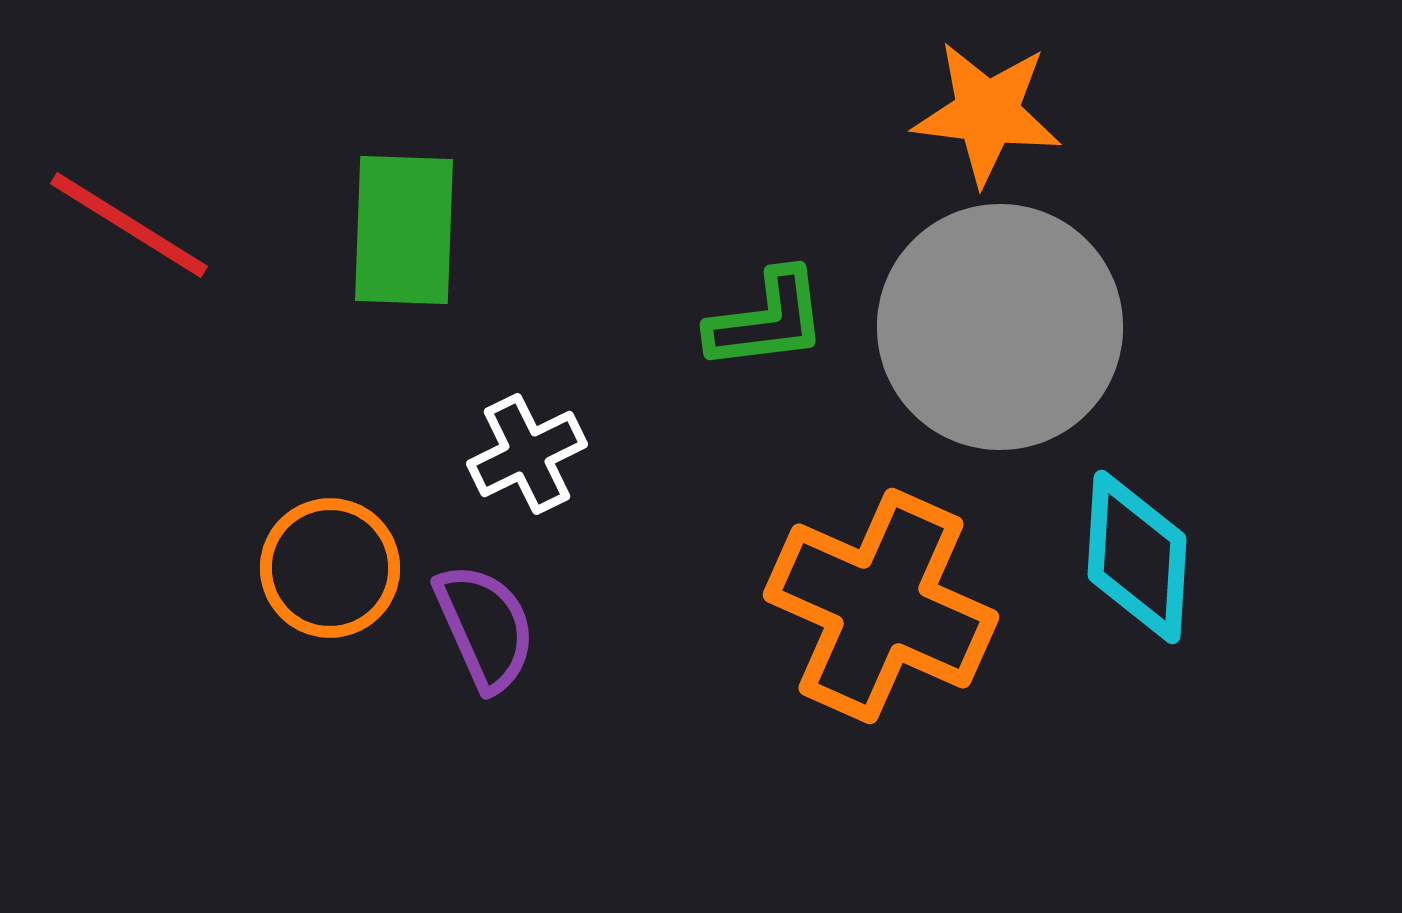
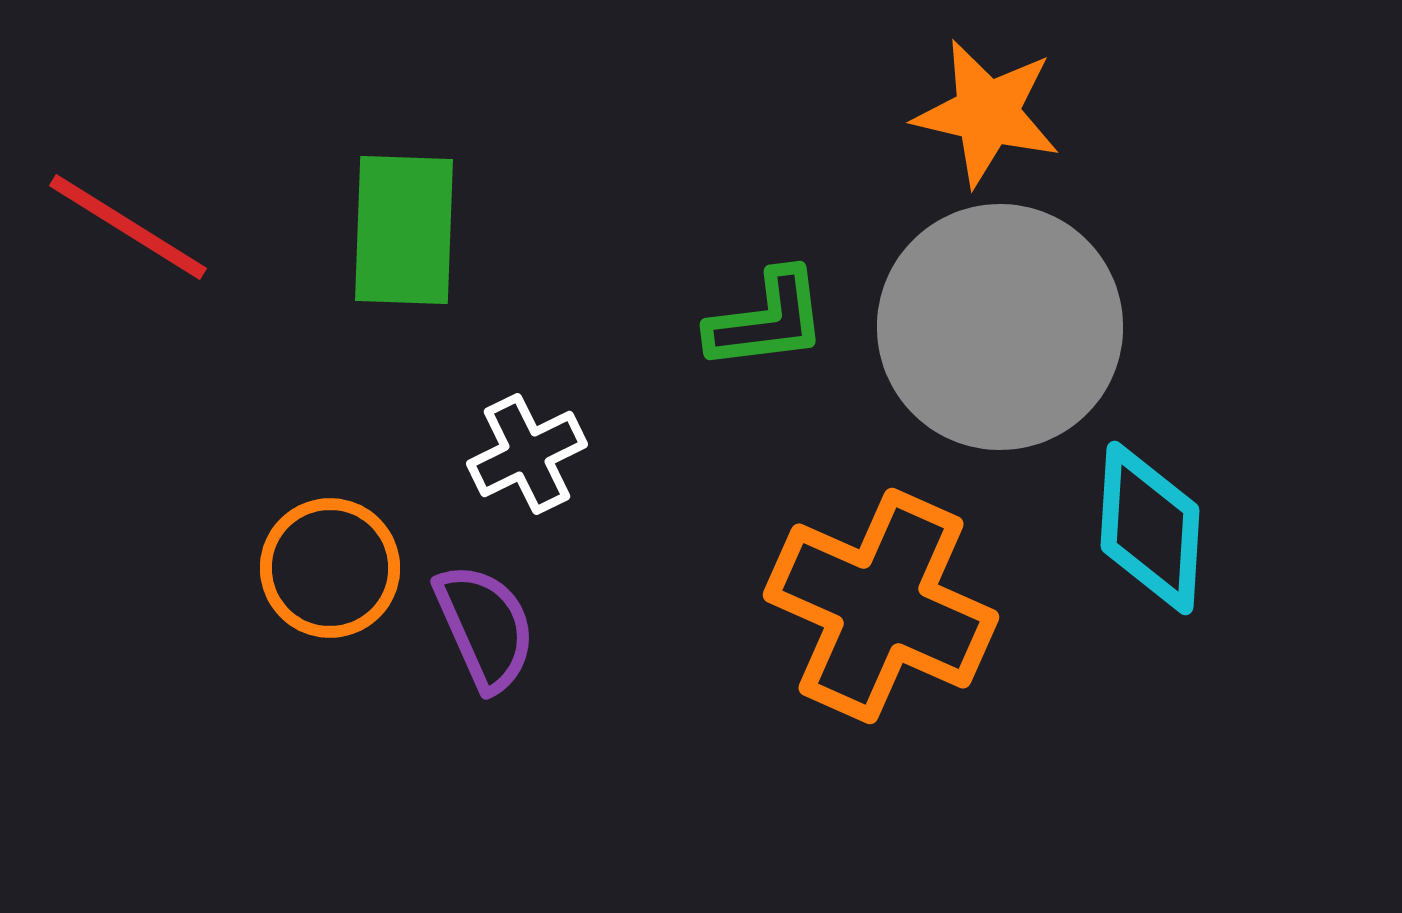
orange star: rotated 6 degrees clockwise
red line: moved 1 px left, 2 px down
cyan diamond: moved 13 px right, 29 px up
